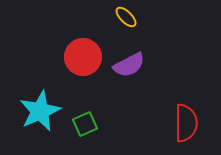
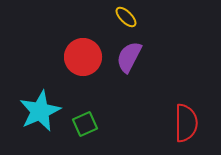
purple semicircle: moved 8 px up; rotated 144 degrees clockwise
